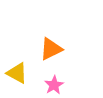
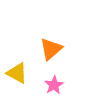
orange triangle: rotated 15 degrees counterclockwise
